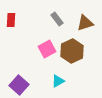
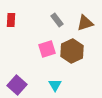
gray rectangle: moved 1 px down
pink square: rotated 12 degrees clockwise
cyan triangle: moved 3 px left, 4 px down; rotated 32 degrees counterclockwise
purple square: moved 2 px left
